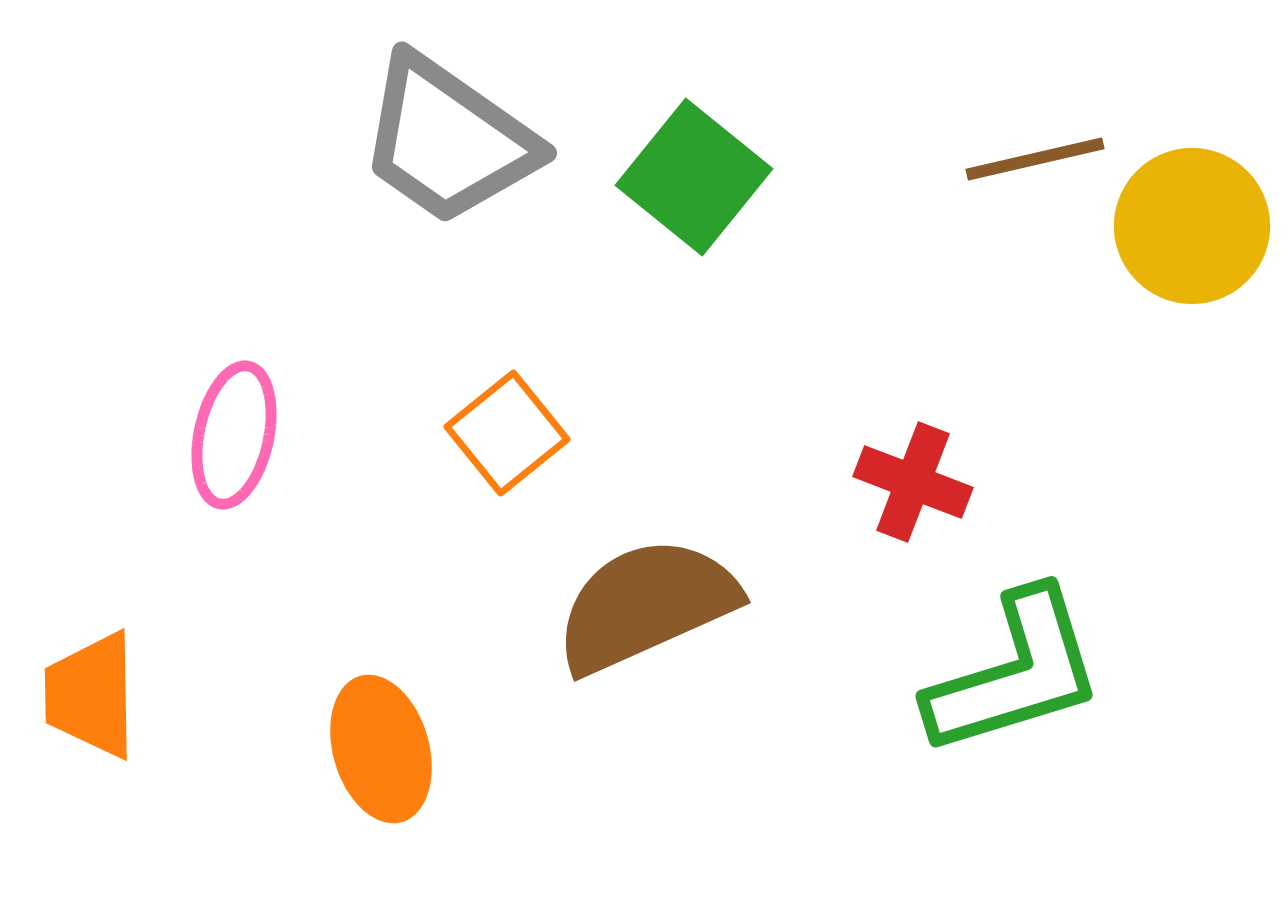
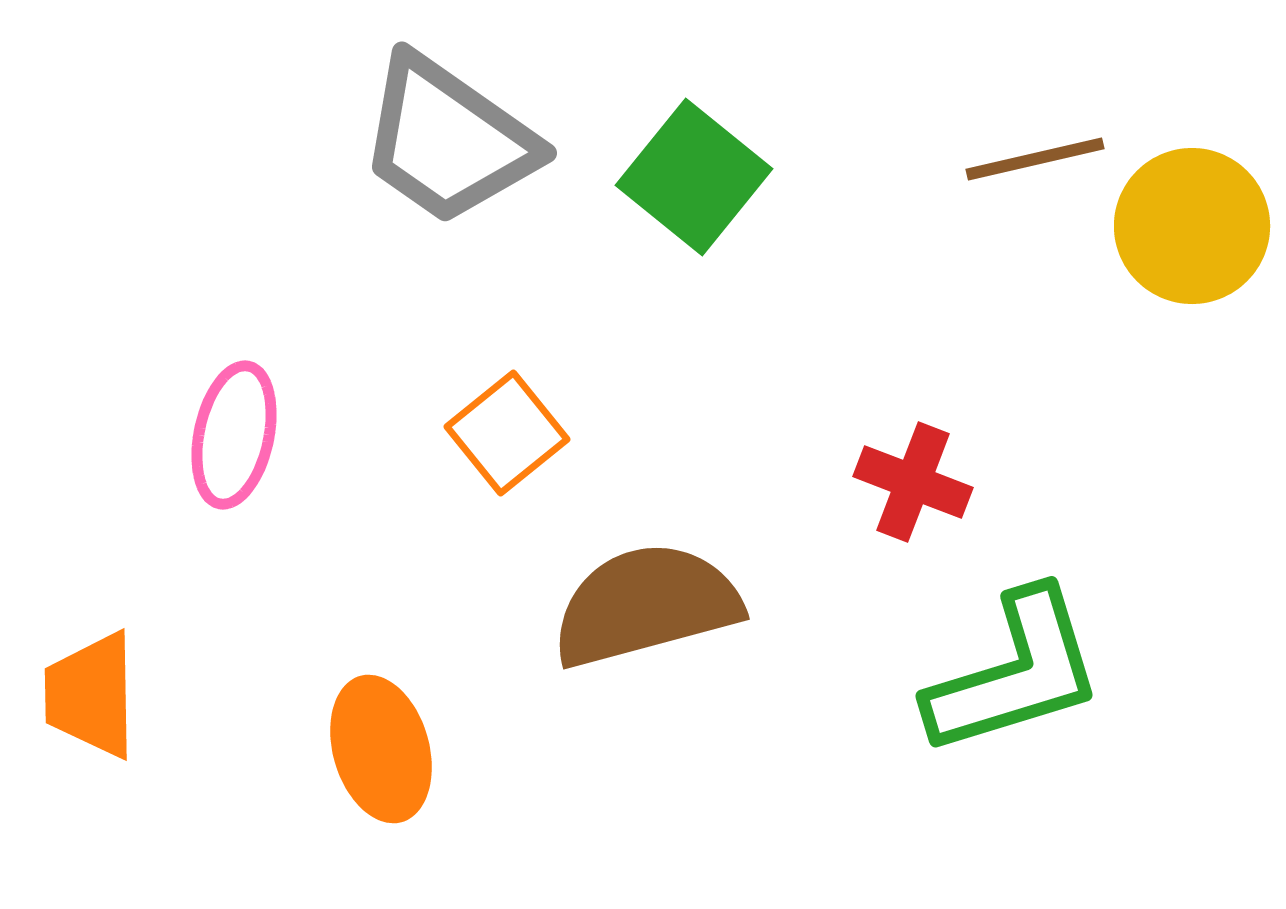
brown semicircle: rotated 9 degrees clockwise
